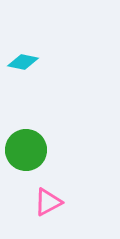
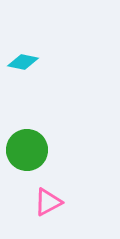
green circle: moved 1 px right
